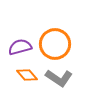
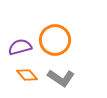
orange circle: moved 4 px up
gray L-shape: moved 2 px right
